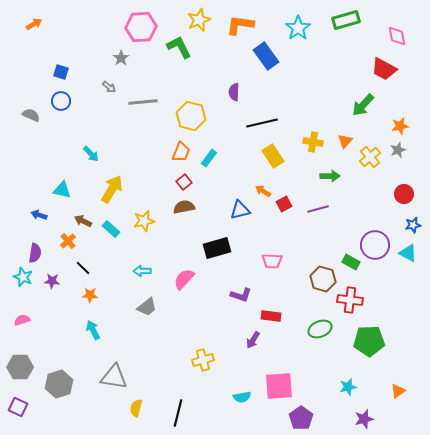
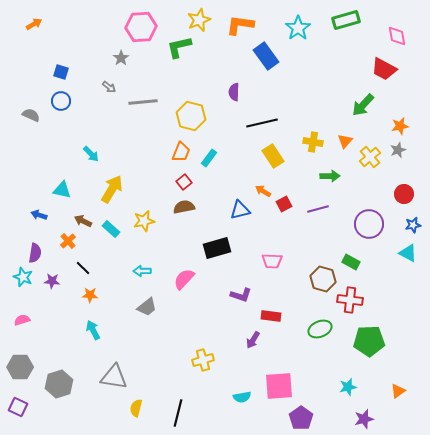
green L-shape at (179, 47): rotated 76 degrees counterclockwise
purple circle at (375, 245): moved 6 px left, 21 px up
